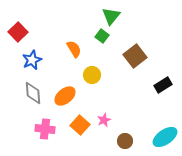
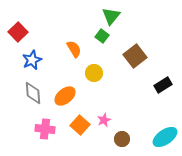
yellow circle: moved 2 px right, 2 px up
brown circle: moved 3 px left, 2 px up
